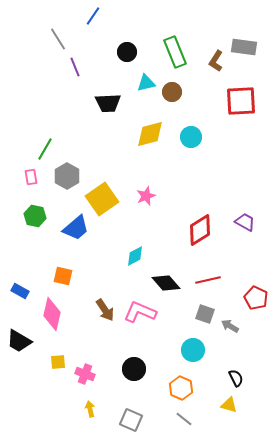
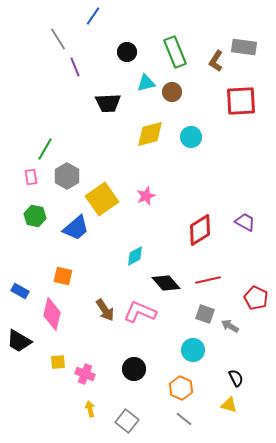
gray square at (131, 420): moved 4 px left, 1 px down; rotated 15 degrees clockwise
